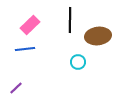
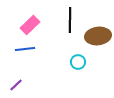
purple line: moved 3 px up
